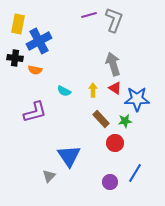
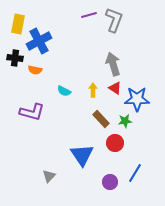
purple L-shape: moved 3 px left; rotated 30 degrees clockwise
blue triangle: moved 13 px right, 1 px up
